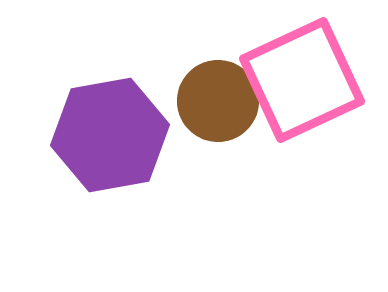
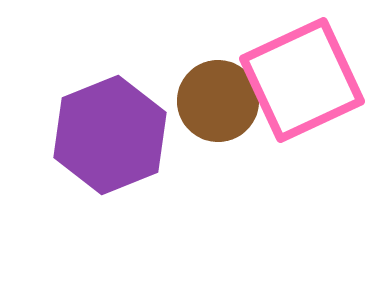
purple hexagon: rotated 12 degrees counterclockwise
